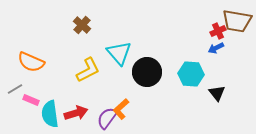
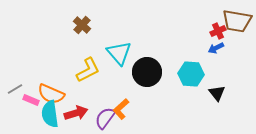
orange semicircle: moved 20 px right, 32 px down
purple semicircle: moved 2 px left
